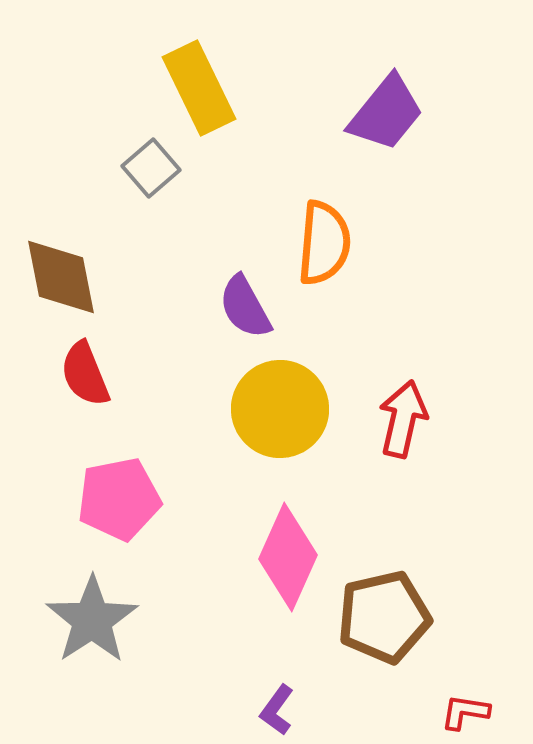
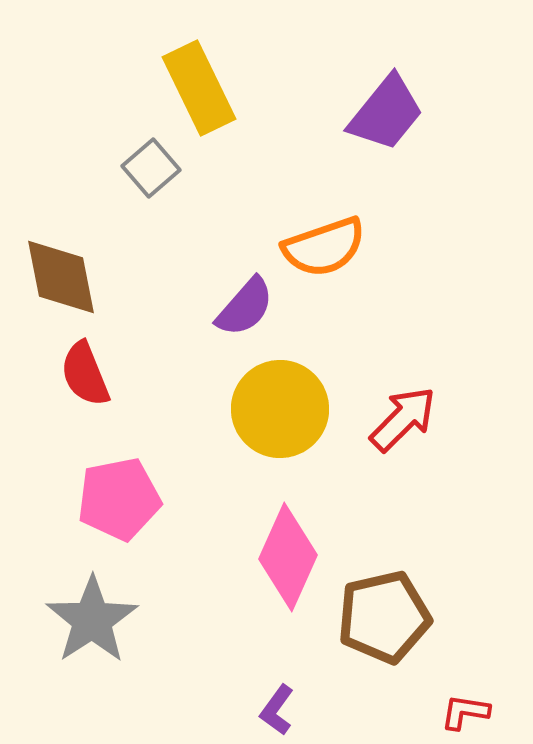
orange semicircle: moved 4 px down; rotated 66 degrees clockwise
purple semicircle: rotated 110 degrees counterclockwise
red arrow: rotated 32 degrees clockwise
